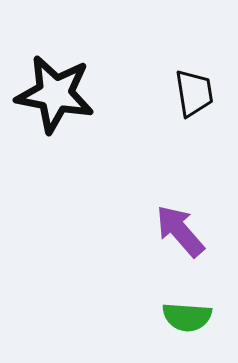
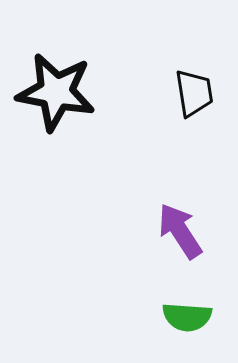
black star: moved 1 px right, 2 px up
purple arrow: rotated 8 degrees clockwise
